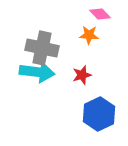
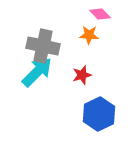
gray cross: moved 1 px right, 2 px up
cyan arrow: rotated 52 degrees counterclockwise
